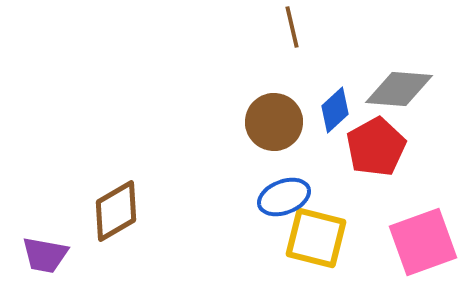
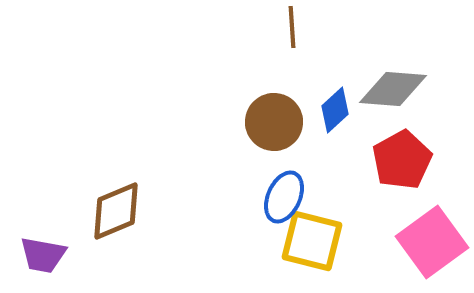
brown line: rotated 9 degrees clockwise
gray diamond: moved 6 px left
red pentagon: moved 26 px right, 13 px down
blue ellipse: rotated 45 degrees counterclockwise
brown diamond: rotated 8 degrees clockwise
yellow square: moved 4 px left, 3 px down
pink square: moved 9 px right; rotated 16 degrees counterclockwise
purple trapezoid: moved 2 px left
